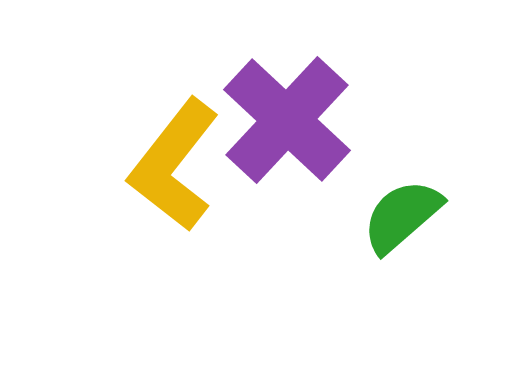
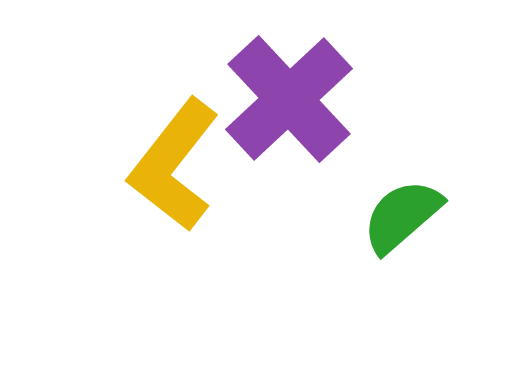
purple cross: moved 2 px right, 21 px up; rotated 4 degrees clockwise
